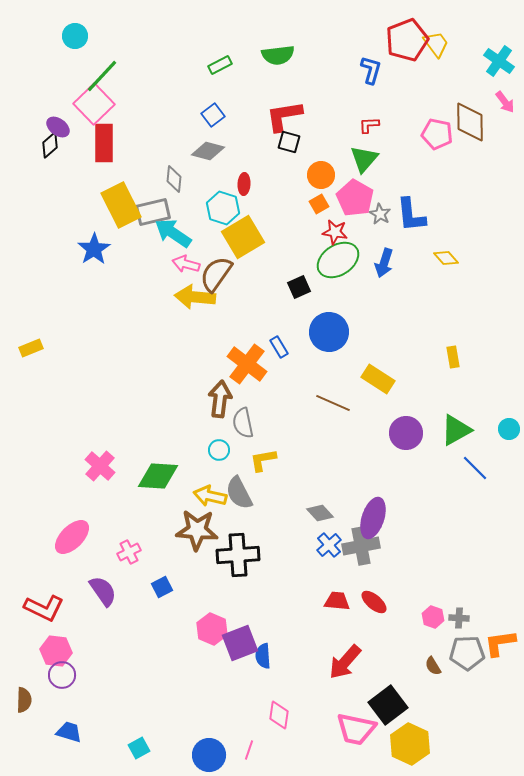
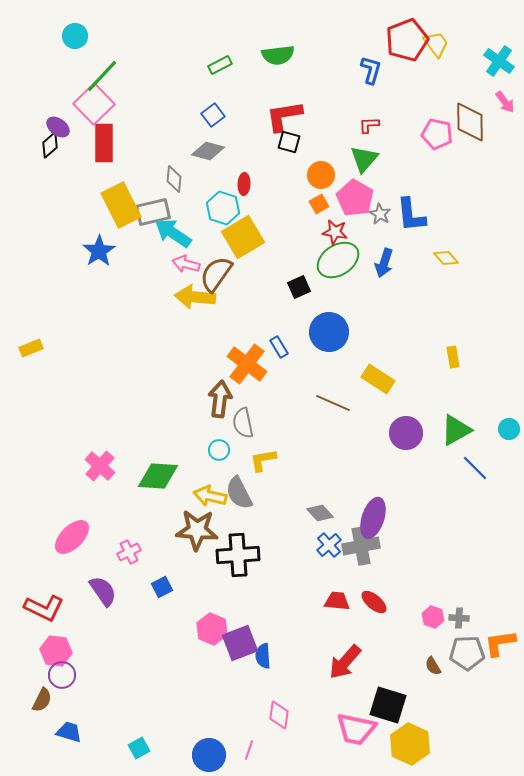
blue star at (94, 249): moved 5 px right, 2 px down
brown semicircle at (24, 700): moved 18 px right; rotated 25 degrees clockwise
black square at (388, 705): rotated 36 degrees counterclockwise
